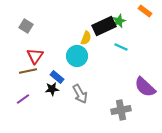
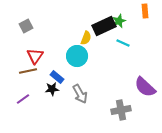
orange rectangle: rotated 48 degrees clockwise
gray square: rotated 32 degrees clockwise
cyan line: moved 2 px right, 4 px up
